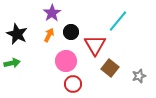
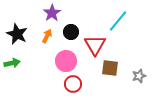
orange arrow: moved 2 px left, 1 px down
brown square: rotated 30 degrees counterclockwise
